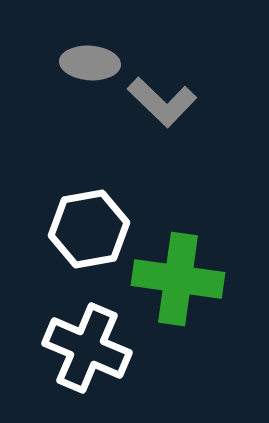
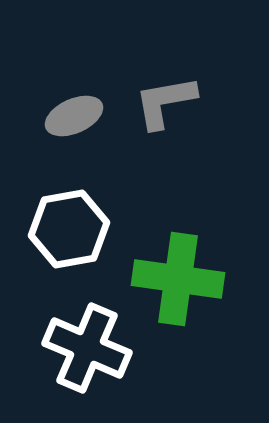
gray ellipse: moved 16 px left, 53 px down; rotated 28 degrees counterclockwise
gray L-shape: moved 3 px right; rotated 126 degrees clockwise
white hexagon: moved 20 px left
